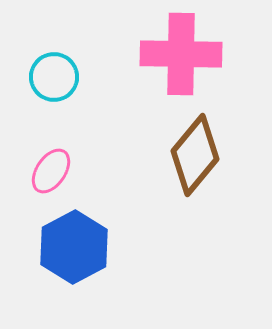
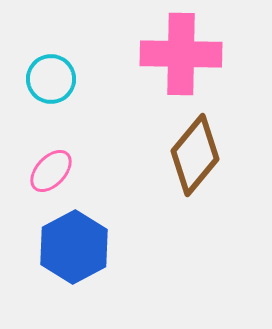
cyan circle: moved 3 px left, 2 px down
pink ellipse: rotated 9 degrees clockwise
